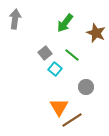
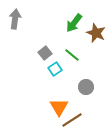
green arrow: moved 9 px right
cyan square: rotated 16 degrees clockwise
